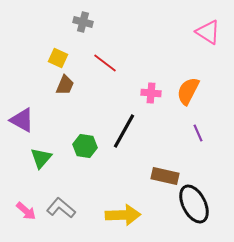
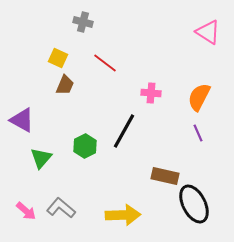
orange semicircle: moved 11 px right, 6 px down
green hexagon: rotated 25 degrees clockwise
